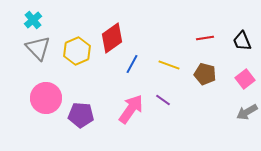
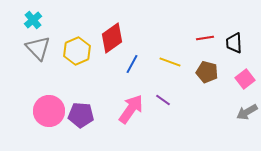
black trapezoid: moved 8 px left, 2 px down; rotated 20 degrees clockwise
yellow line: moved 1 px right, 3 px up
brown pentagon: moved 2 px right, 2 px up
pink circle: moved 3 px right, 13 px down
